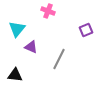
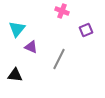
pink cross: moved 14 px right
